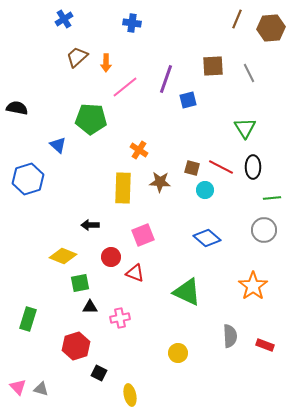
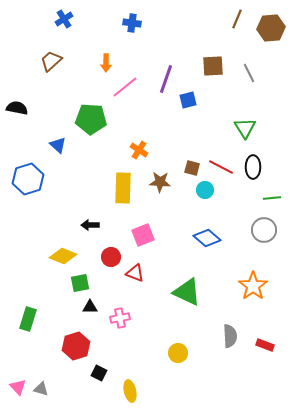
brown trapezoid at (77, 57): moved 26 px left, 4 px down
yellow ellipse at (130, 395): moved 4 px up
